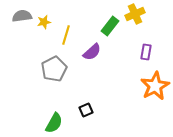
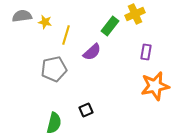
yellow star: moved 1 px right; rotated 24 degrees clockwise
gray pentagon: rotated 15 degrees clockwise
orange star: rotated 16 degrees clockwise
green semicircle: rotated 15 degrees counterclockwise
